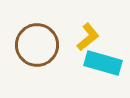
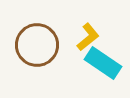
cyan rectangle: rotated 18 degrees clockwise
